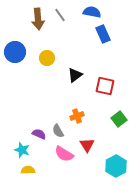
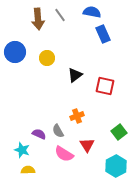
green square: moved 13 px down
